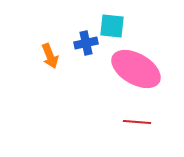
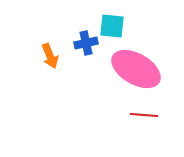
red line: moved 7 px right, 7 px up
